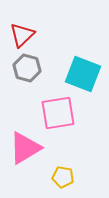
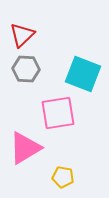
gray hexagon: moved 1 px left, 1 px down; rotated 12 degrees counterclockwise
